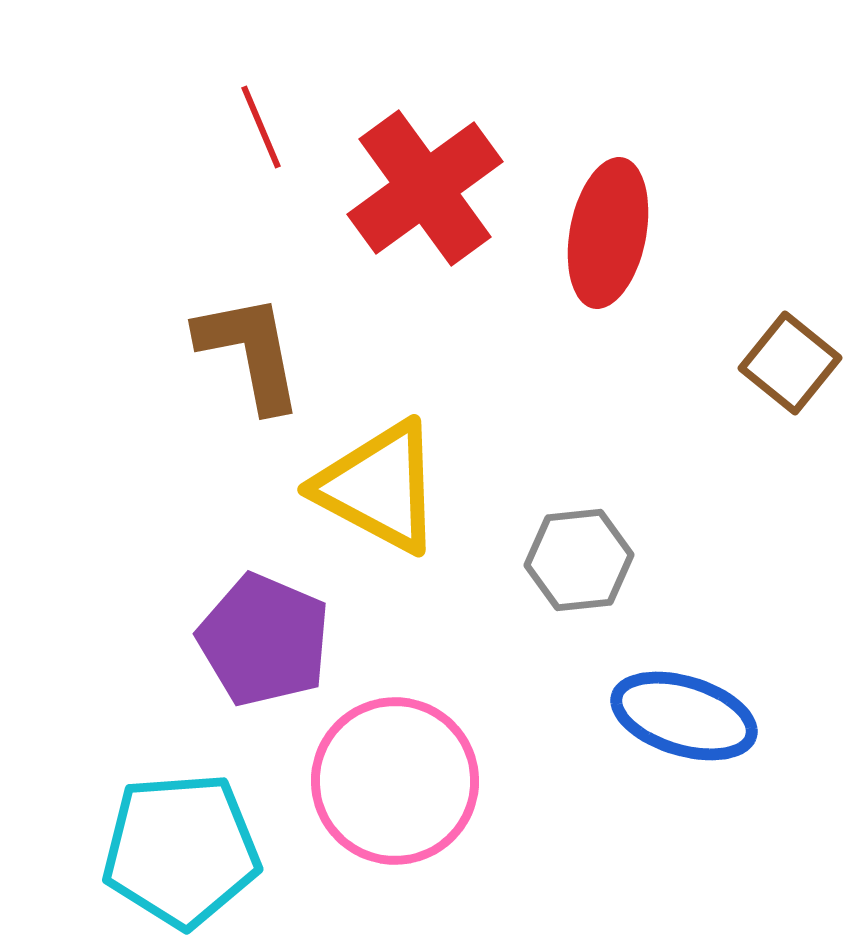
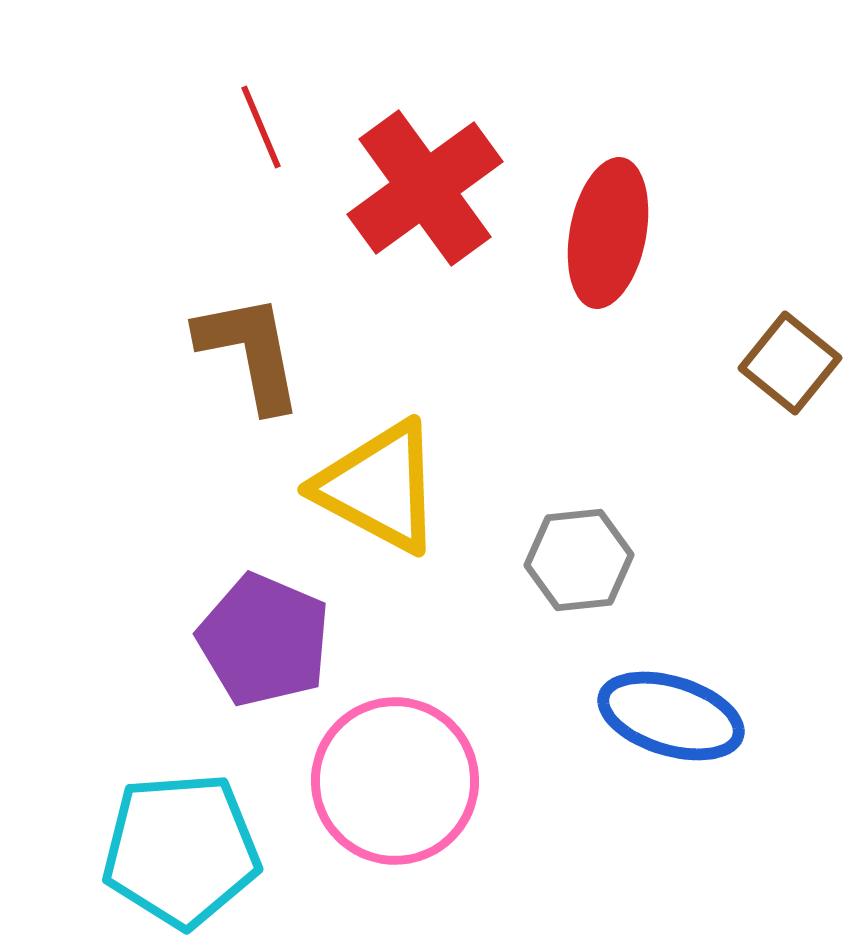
blue ellipse: moved 13 px left
